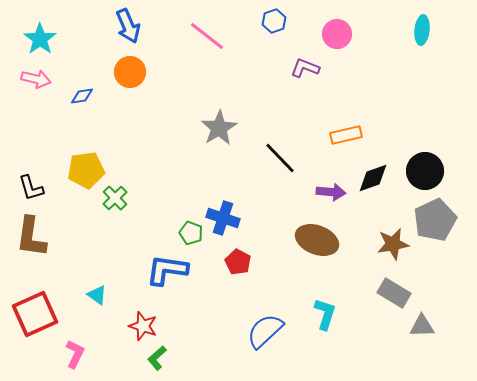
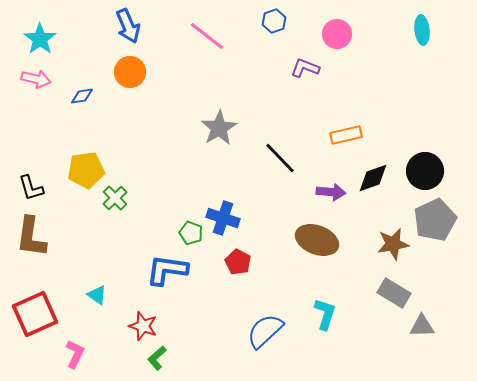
cyan ellipse: rotated 12 degrees counterclockwise
